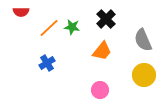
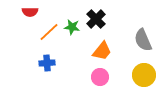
red semicircle: moved 9 px right
black cross: moved 10 px left
orange line: moved 4 px down
blue cross: rotated 28 degrees clockwise
pink circle: moved 13 px up
